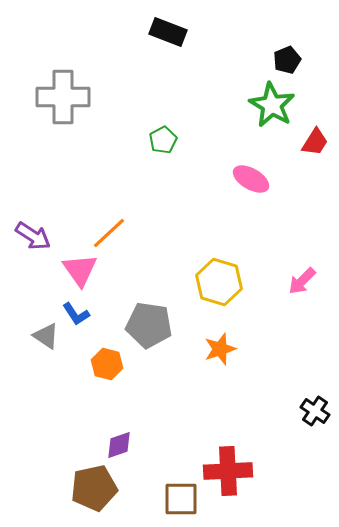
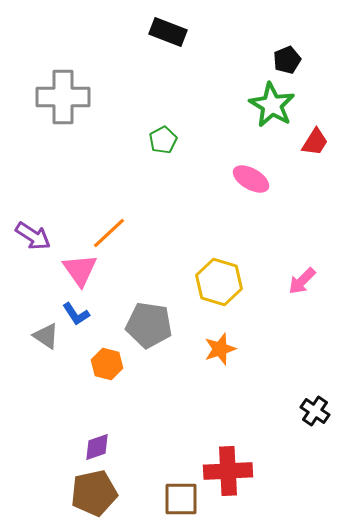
purple diamond: moved 22 px left, 2 px down
brown pentagon: moved 5 px down
